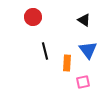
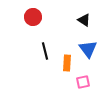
blue triangle: moved 1 px up
